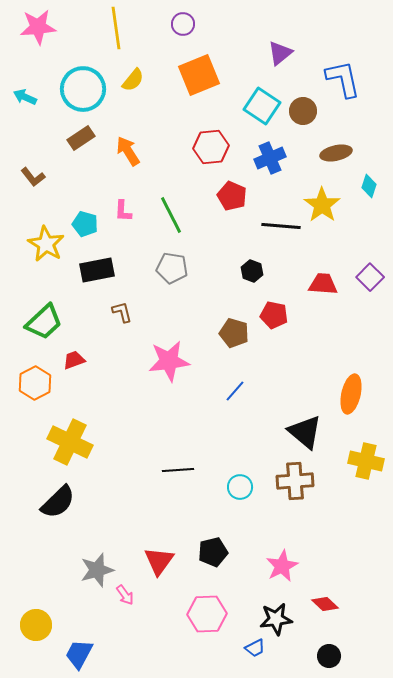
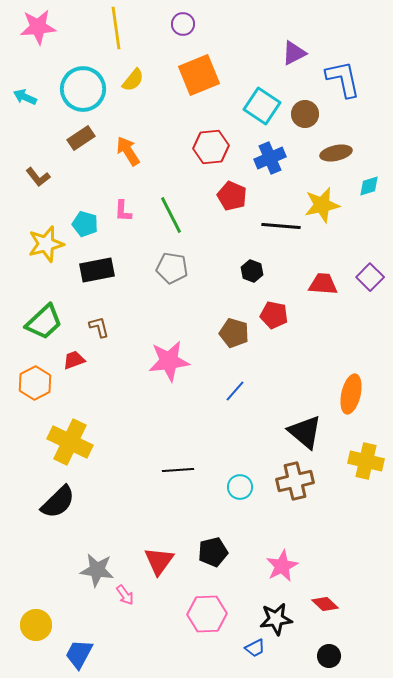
purple triangle at (280, 53): moved 14 px right; rotated 12 degrees clockwise
brown circle at (303, 111): moved 2 px right, 3 px down
brown L-shape at (33, 177): moved 5 px right
cyan diamond at (369, 186): rotated 55 degrees clockwise
yellow star at (322, 205): rotated 24 degrees clockwise
yellow star at (46, 244): rotated 27 degrees clockwise
brown L-shape at (122, 312): moved 23 px left, 15 px down
brown cross at (295, 481): rotated 9 degrees counterclockwise
gray star at (97, 570): rotated 24 degrees clockwise
